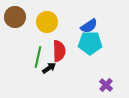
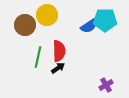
brown circle: moved 10 px right, 8 px down
yellow circle: moved 7 px up
cyan pentagon: moved 15 px right, 23 px up
black arrow: moved 9 px right
purple cross: rotated 16 degrees clockwise
